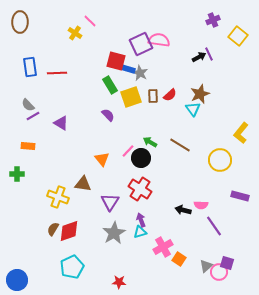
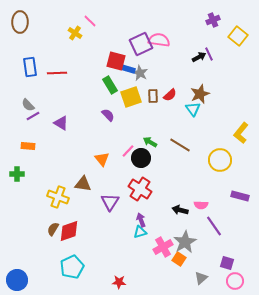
black arrow at (183, 210): moved 3 px left
gray star at (114, 233): moved 71 px right, 9 px down
gray triangle at (206, 266): moved 5 px left, 12 px down
pink circle at (219, 272): moved 16 px right, 9 px down
